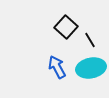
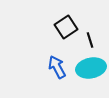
black square: rotated 15 degrees clockwise
black line: rotated 14 degrees clockwise
